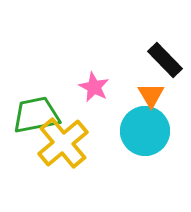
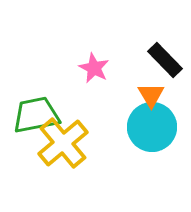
pink star: moved 19 px up
cyan circle: moved 7 px right, 4 px up
